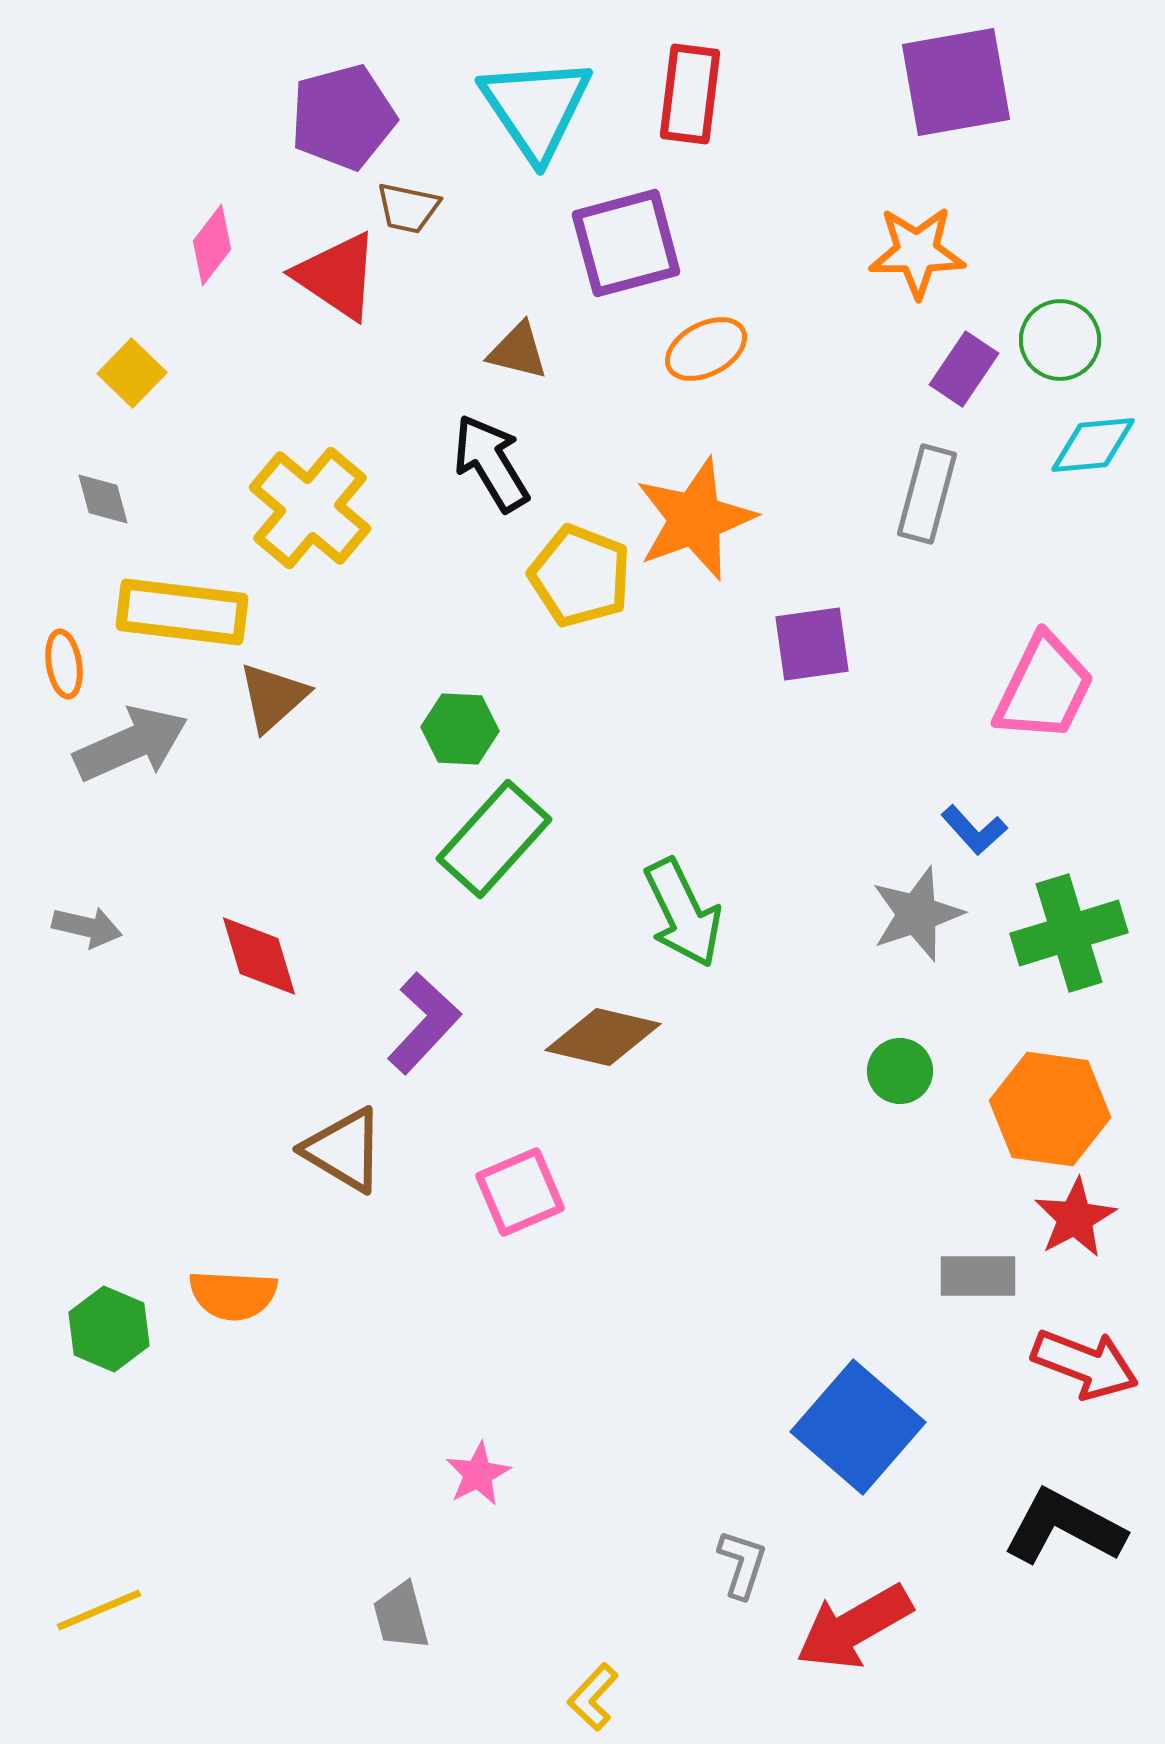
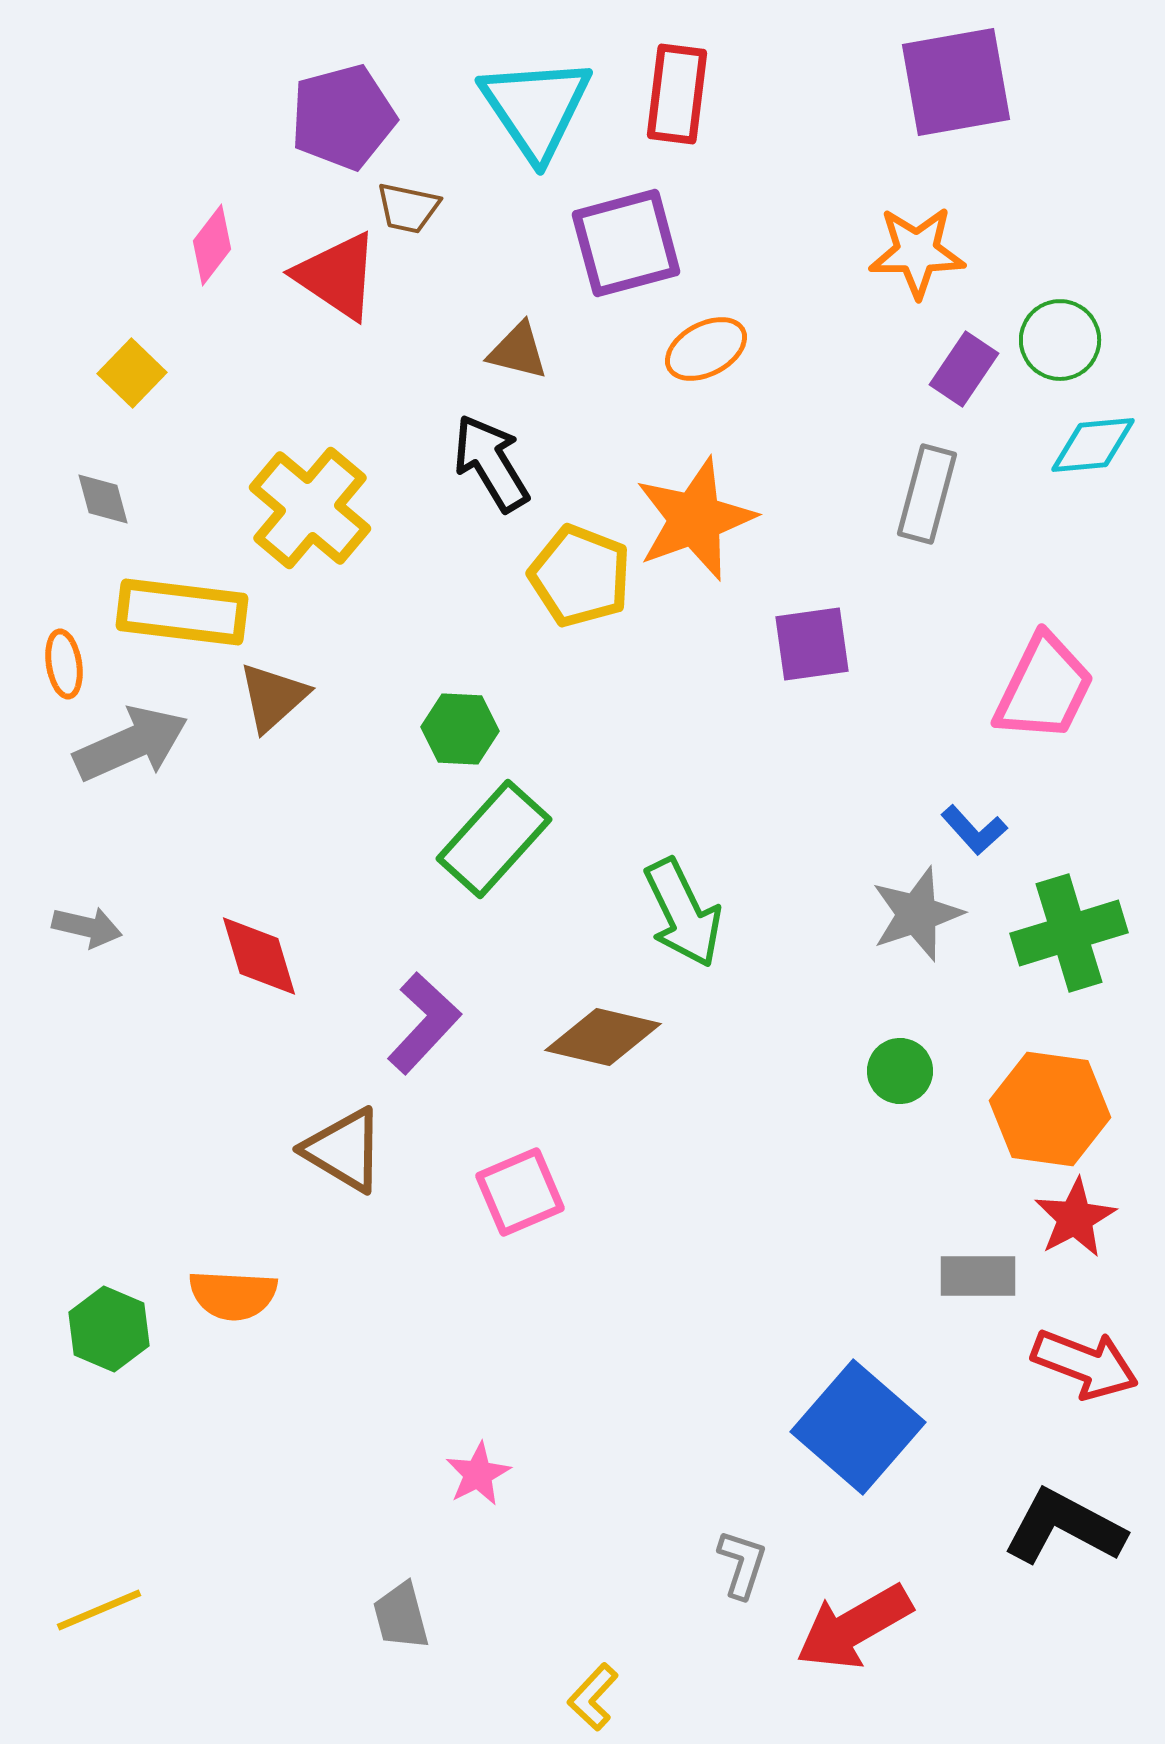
red rectangle at (690, 94): moved 13 px left
